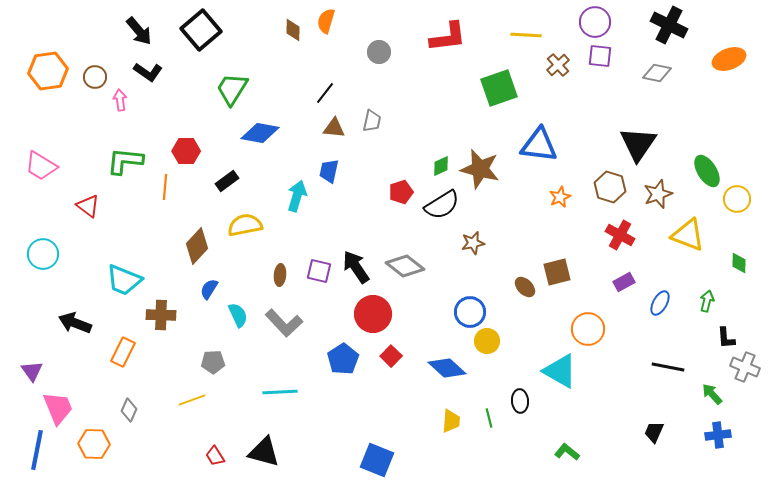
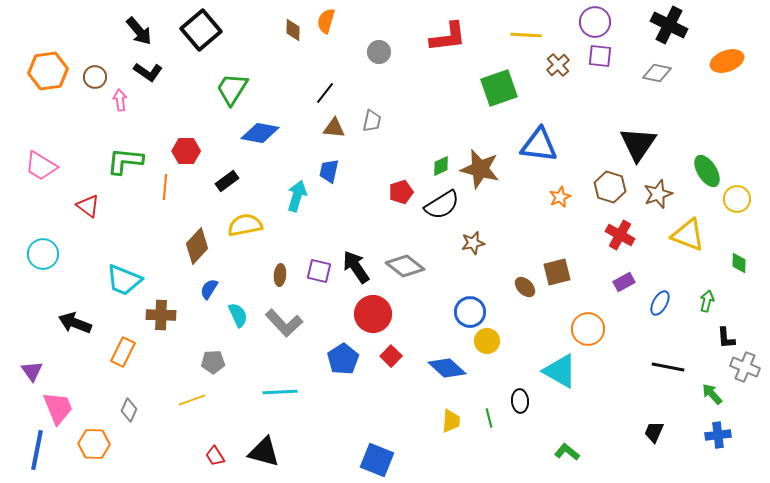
orange ellipse at (729, 59): moved 2 px left, 2 px down
